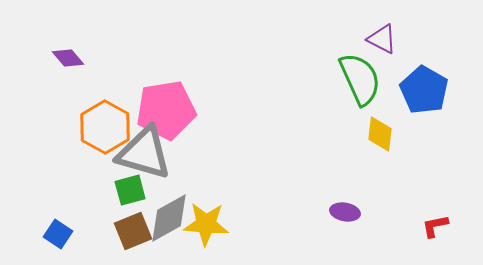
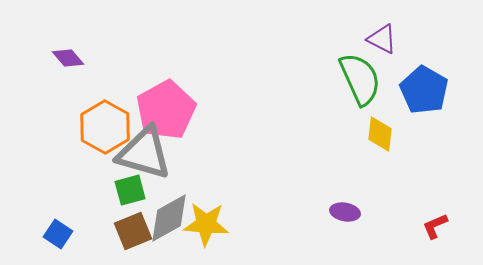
pink pentagon: rotated 20 degrees counterclockwise
red L-shape: rotated 12 degrees counterclockwise
